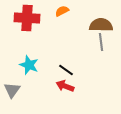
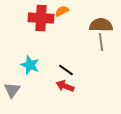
red cross: moved 14 px right
cyan star: moved 1 px right
